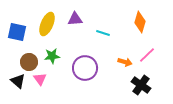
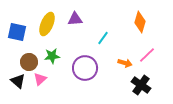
cyan line: moved 5 px down; rotated 72 degrees counterclockwise
orange arrow: moved 1 px down
pink triangle: rotated 24 degrees clockwise
